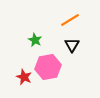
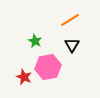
green star: moved 1 px down
